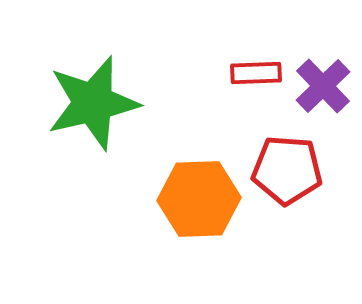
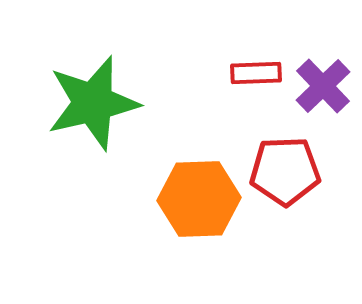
red pentagon: moved 2 px left, 1 px down; rotated 6 degrees counterclockwise
